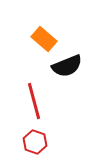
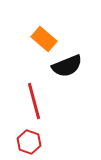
red hexagon: moved 6 px left
